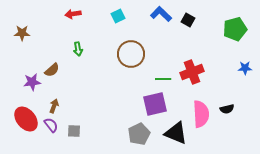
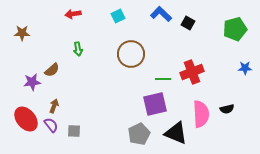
black square: moved 3 px down
